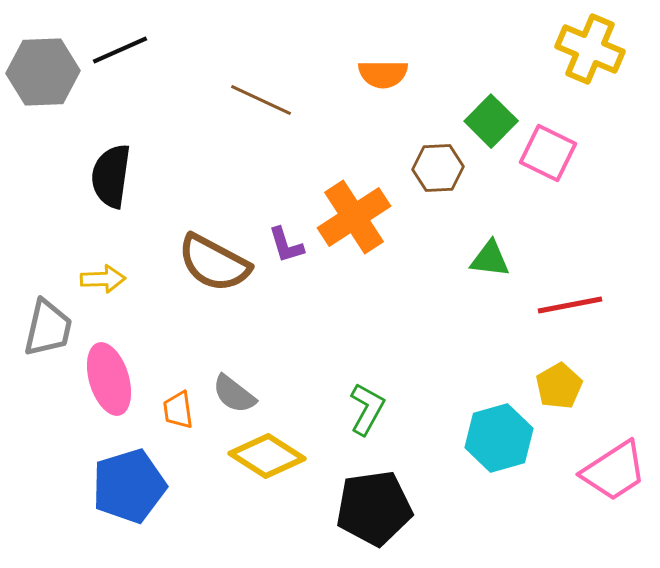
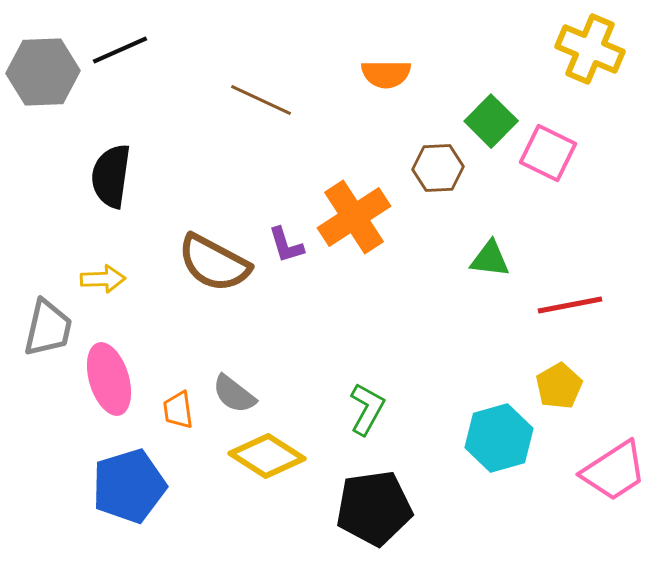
orange semicircle: moved 3 px right
